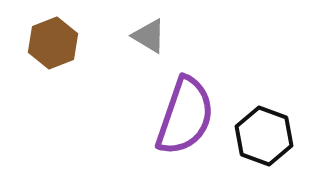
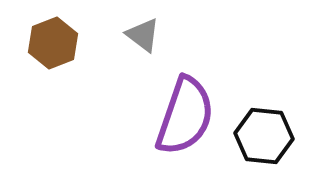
gray triangle: moved 6 px left, 1 px up; rotated 6 degrees clockwise
black hexagon: rotated 14 degrees counterclockwise
